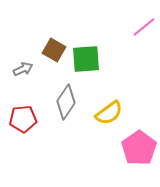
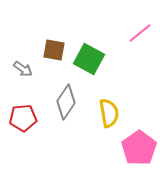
pink line: moved 4 px left, 6 px down
brown square: rotated 20 degrees counterclockwise
green square: moved 3 px right; rotated 32 degrees clockwise
gray arrow: rotated 60 degrees clockwise
yellow semicircle: rotated 64 degrees counterclockwise
red pentagon: moved 1 px up
